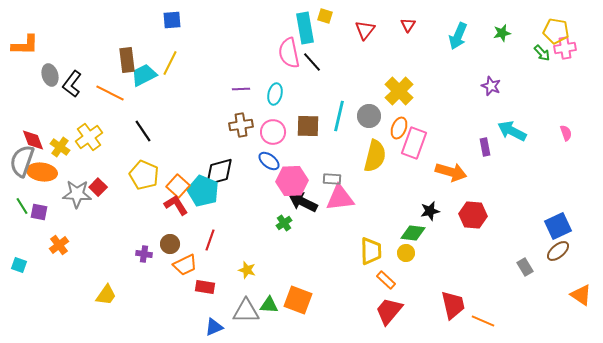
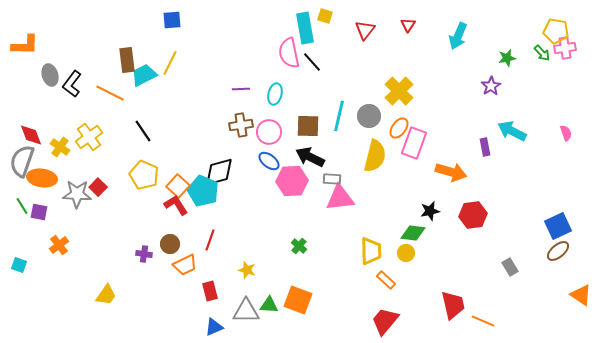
green star at (502, 33): moved 5 px right, 25 px down
purple star at (491, 86): rotated 18 degrees clockwise
orange ellipse at (399, 128): rotated 15 degrees clockwise
pink circle at (273, 132): moved 4 px left
red diamond at (33, 140): moved 2 px left, 5 px up
orange ellipse at (42, 172): moved 6 px down
black arrow at (303, 202): moved 7 px right, 45 px up
red hexagon at (473, 215): rotated 12 degrees counterclockwise
green cross at (284, 223): moved 15 px right, 23 px down; rotated 14 degrees counterclockwise
gray rectangle at (525, 267): moved 15 px left
red rectangle at (205, 287): moved 5 px right, 4 px down; rotated 66 degrees clockwise
red trapezoid at (389, 311): moved 4 px left, 10 px down
